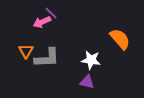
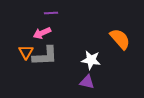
purple line: rotated 48 degrees counterclockwise
pink arrow: moved 11 px down
orange triangle: moved 1 px down
gray L-shape: moved 2 px left, 2 px up
